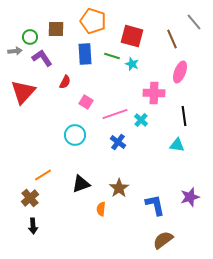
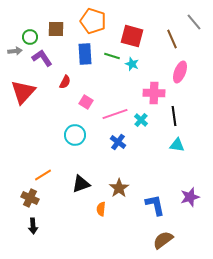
black line: moved 10 px left
brown cross: rotated 24 degrees counterclockwise
